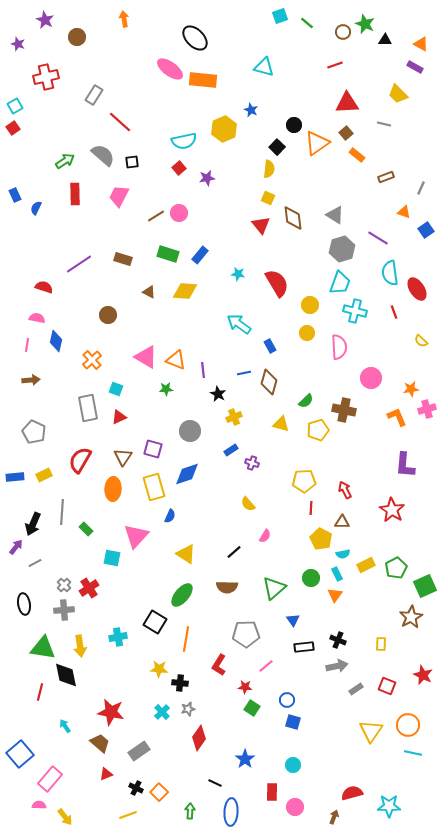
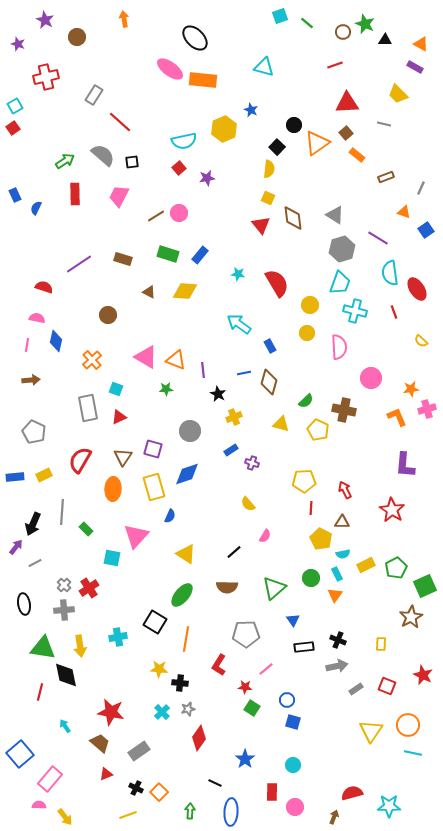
yellow pentagon at (318, 430): rotated 30 degrees counterclockwise
pink line at (266, 666): moved 3 px down
